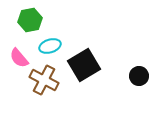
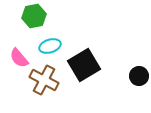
green hexagon: moved 4 px right, 4 px up
